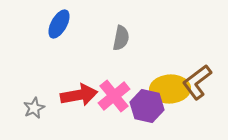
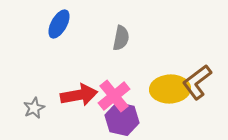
purple hexagon: moved 25 px left, 13 px down
